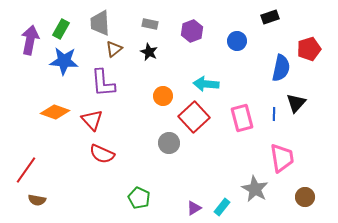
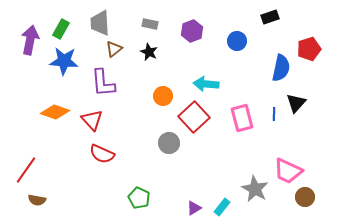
pink trapezoid: moved 6 px right, 13 px down; rotated 124 degrees clockwise
